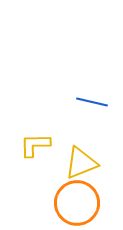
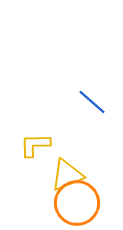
blue line: rotated 28 degrees clockwise
yellow triangle: moved 14 px left, 12 px down
